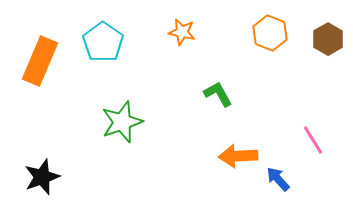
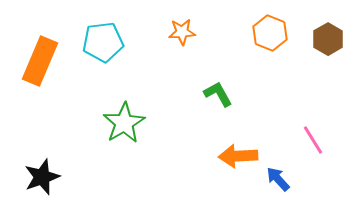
orange star: rotated 16 degrees counterclockwise
cyan pentagon: rotated 30 degrees clockwise
green star: moved 2 px right, 1 px down; rotated 12 degrees counterclockwise
